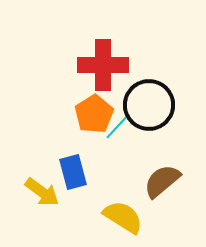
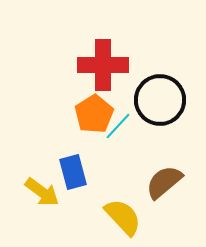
black circle: moved 11 px right, 5 px up
brown semicircle: moved 2 px right, 1 px down
yellow semicircle: rotated 15 degrees clockwise
